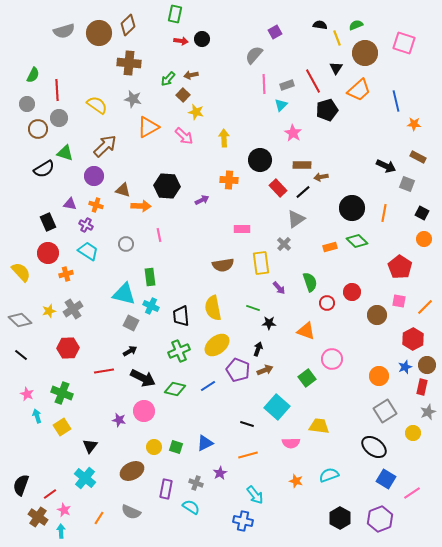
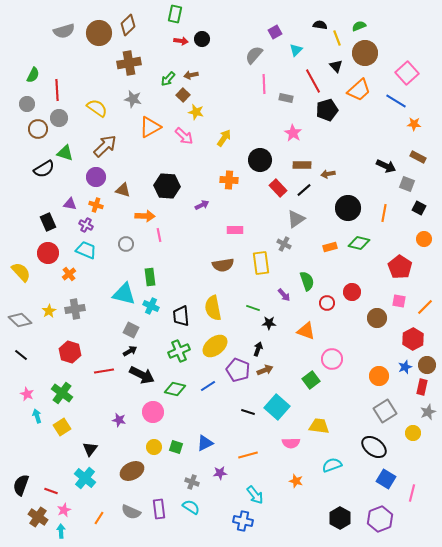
green semicircle at (356, 25): moved 3 px right, 1 px down
pink square at (404, 43): moved 3 px right, 30 px down; rotated 30 degrees clockwise
brown cross at (129, 63): rotated 15 degrees counterclockwise
black triangle at (336, 68): moved 2 px up; rotated 16 degrees counterclockwise
gray rectangle at (287, 85): moved 1 px left, 13 px down; rotated 32 degrees clockwise
blue line at (396, 101): rotated 45 degrees counterclockwise
yellow semicircle at (97, 105): moved 3 px down
cyan triangle at (281, 105): moved 15 px right, 55 px up
orange triangle at (148, 127): moved 2 px right
yellow arrow at (224, 138): rotated 36 degrees clockwise
purple circle at (94, 176): moved 2 px right, 1 px down
brown arrow at (321, 177): moved 7 px right, 3 px up
black line at (303, 192): moved 1 px right, 2 px up
purple arrow at (202, 200): moved 5 px down
orange arrow at (141, 206): moved 4 px right, 10 px down
black circle at (352, 208): moved 4 px left
black square at (422, 213): moved 3 px left, 5 px up
pink rectangle at (242, 229): moved 7 px left, 1 px down
green diamond at (357, 241): moved 2 px right, 2 px down; rotated 30 degrees counterclockwise
gray cross at (284, 244): rotated 16 degrees counterclockwise
cyan trapezoid at (88, 251): moved 2 px left, 1 px up; rotated 10 degrees counterclockwise
orange cross at (66, 274): moved 3 px right; rotated 24 degrees counterclockwise
green semicircle at (310, 282): moved 3 px left, 1 px up
purple arrow at (279, 288): moved 5 px right, 7 px down
gray cross at (73, 309): moved 2 px right; rotated 24 degrees clockwise
yellow star at (49, 311): rotated 16 degrees counterclockwise
brown circle at (377, 315): moved 3 px down
gray square at (131, 323): moved 7 px down
yellow ellipse at (217, 345): moved 2 px left, 1 px down
red hexagon at (68, 348): moved 2 px right, 4 px down; rotated 20 degrees clockwise
black arrow at (143, 378): moved 1 px left, 3 px up
green square at (307, 378): moved 4 px right, 2 px down
green cross at (62, 393): rotated 15 degrees clockwise
pink circle at (144, 411): moved 9 px right, 1 px down
black line at (247, 424): moved 1 px right, 12 px up
black triangle at (90, 446): moved 3 px down
purple star at (220, 473): rotated 24 degrees clockwise
cyan semicircle at (329, 475): moved 3 px right, 10 px up
gray cross at (196, 483): moved 4 px left, 1 px up
purple rectangle at (166, 489): moved 7 px left, 20 px down; rotated 18 degrees counterclockwise
pink line at (412, 493): rotated 42 degrees counterclockwise
red line at (50, 494): moved 1 px right, 3 px up; rotated 56 degrees clockwise
pink star at (64, 510): rotated 24 degrees clockwise
